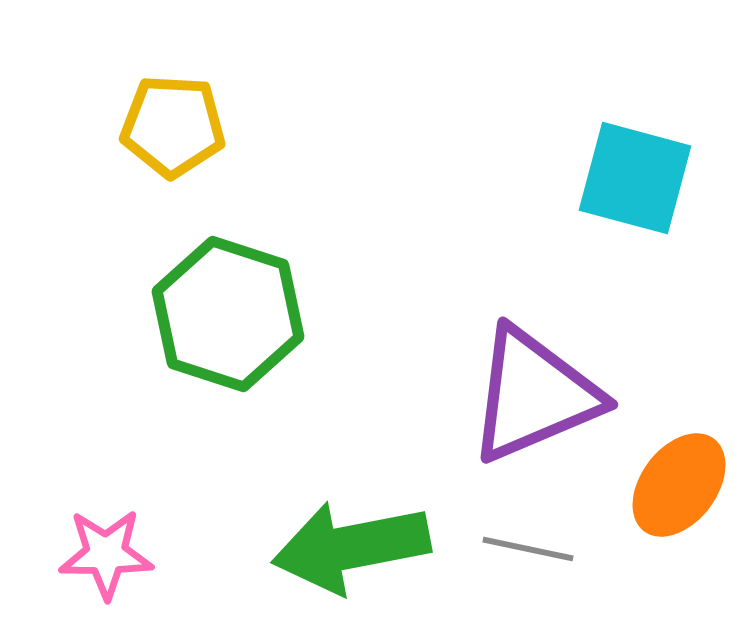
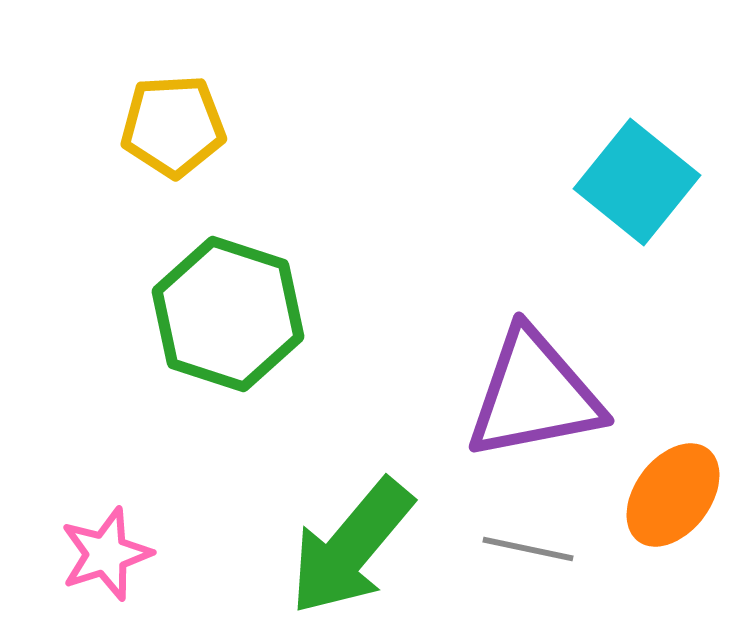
yellow pentagon: rotated 6 degrees counterclockwise
cyan square: moved 2 px right, 4 px down; rotated 24 degrees clockwise
purple triangle: rotated 12 degrees clockwise
orange ellipse: moved 6 px left, 10 px down
green arrow: rotated 39 degrees counterclockwise
pink star: rotated 18 degrees counterclockwise
